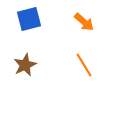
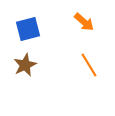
blue square: moved 1 px left, 10 px down
orange line: moved 5 px right
